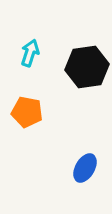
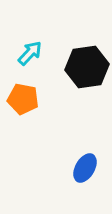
cyan arrow: rotated 24 degrees clockwise
orange pentagon: moved 4 px left, 13 px up
